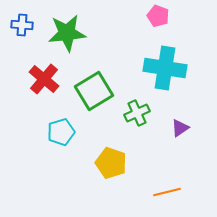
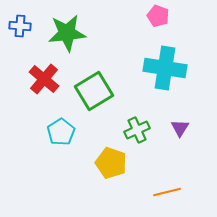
blue cross: moved 2 px left, 1 px down
green cross: moved 17 px down
purple triangle: rotated 24 degrees counterclockwise
cyan pentagon: rotated 16 degrees counterclockwise
